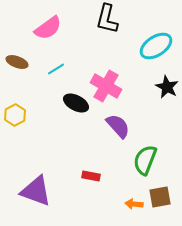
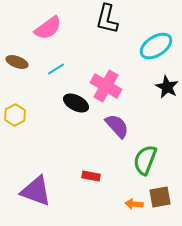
purple semicircle: moved 1 px left
